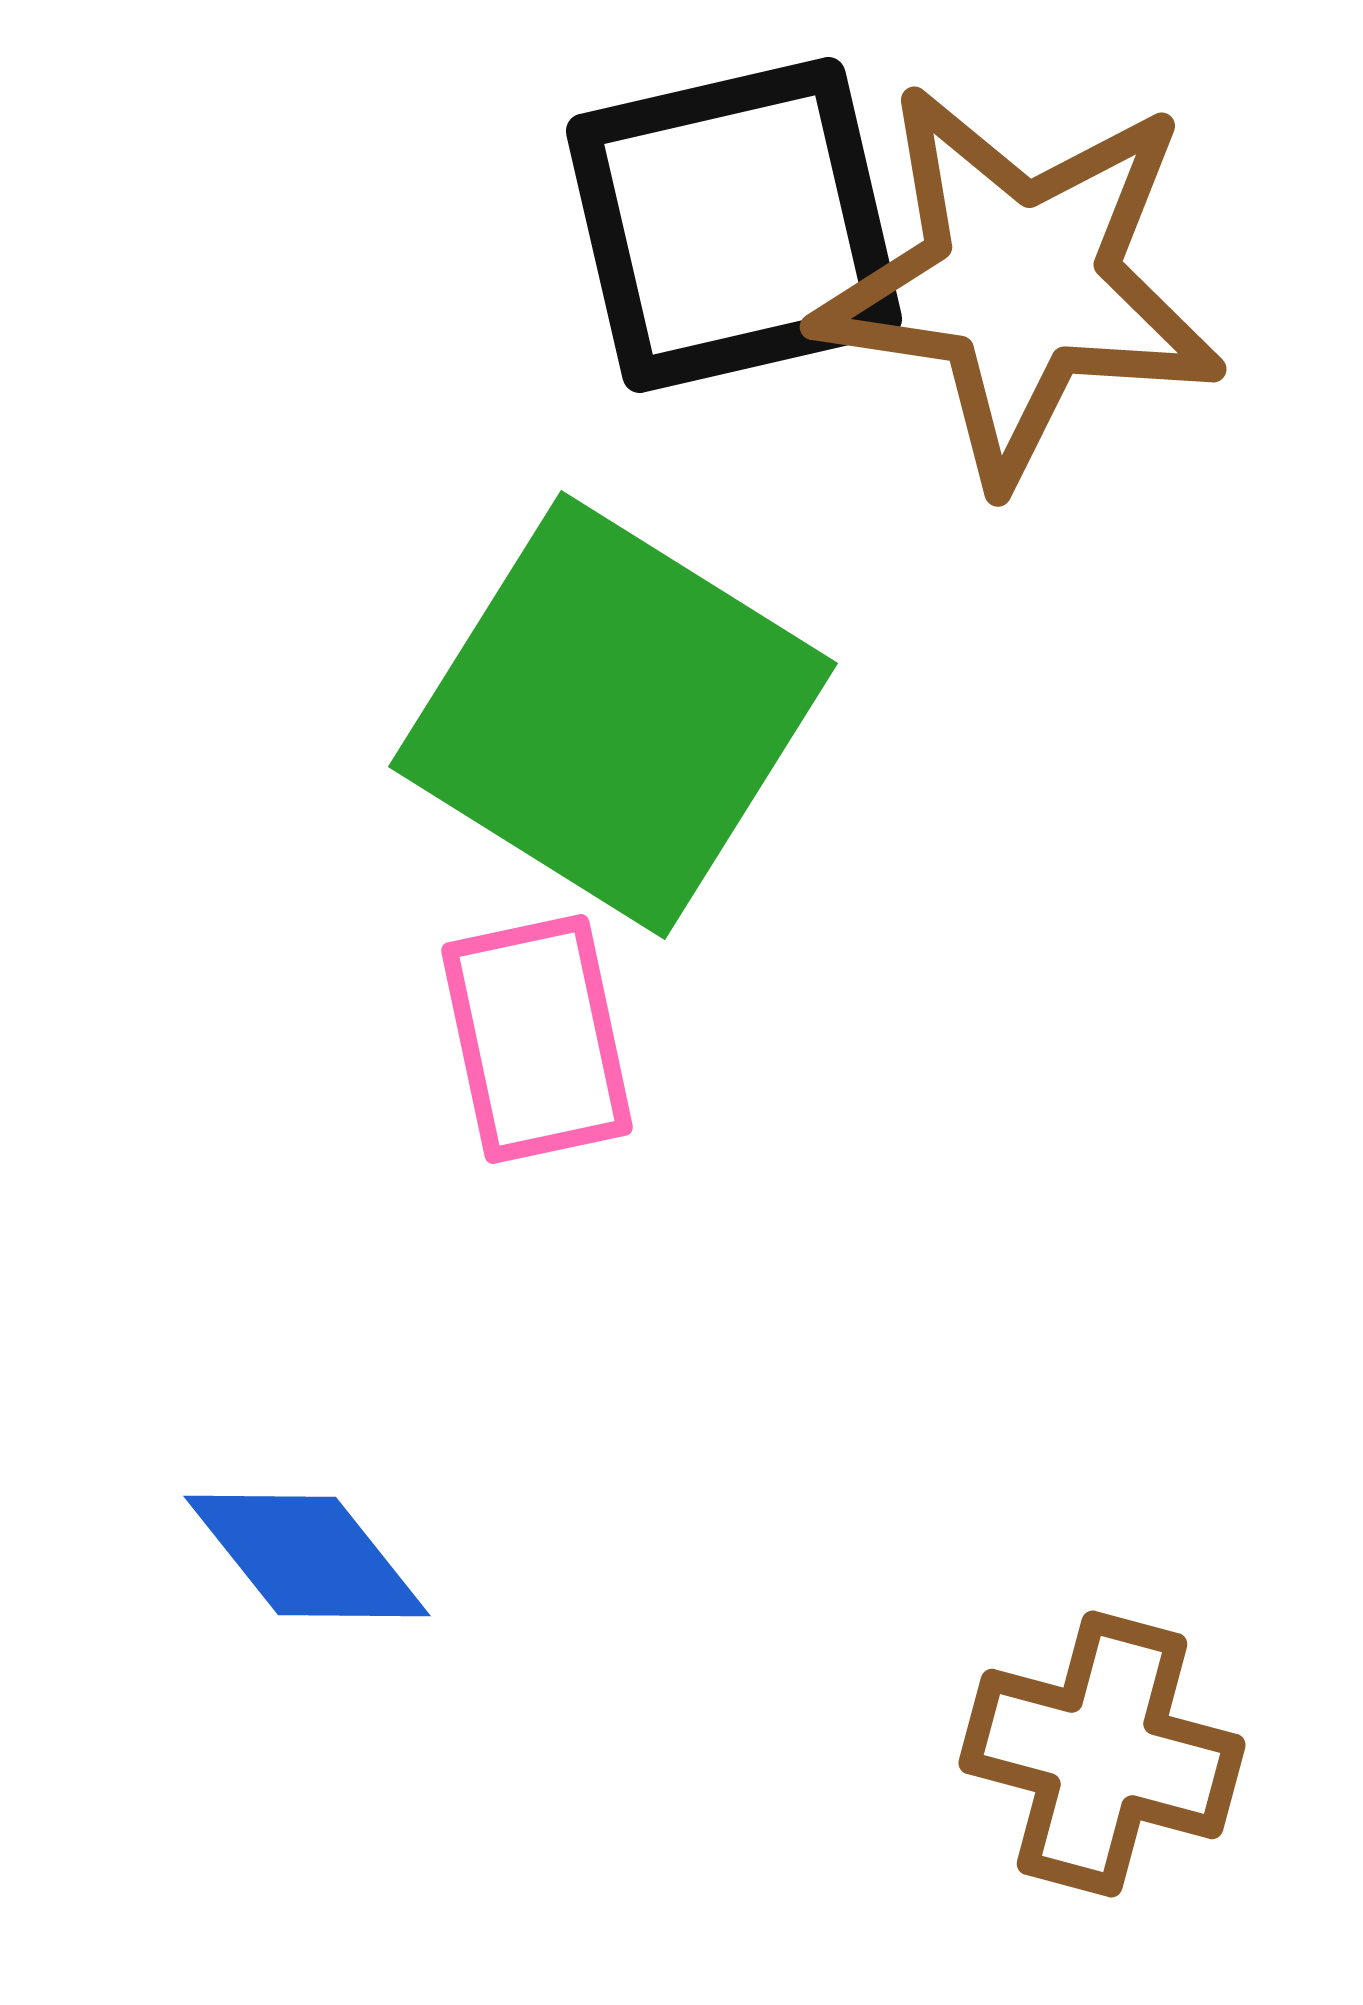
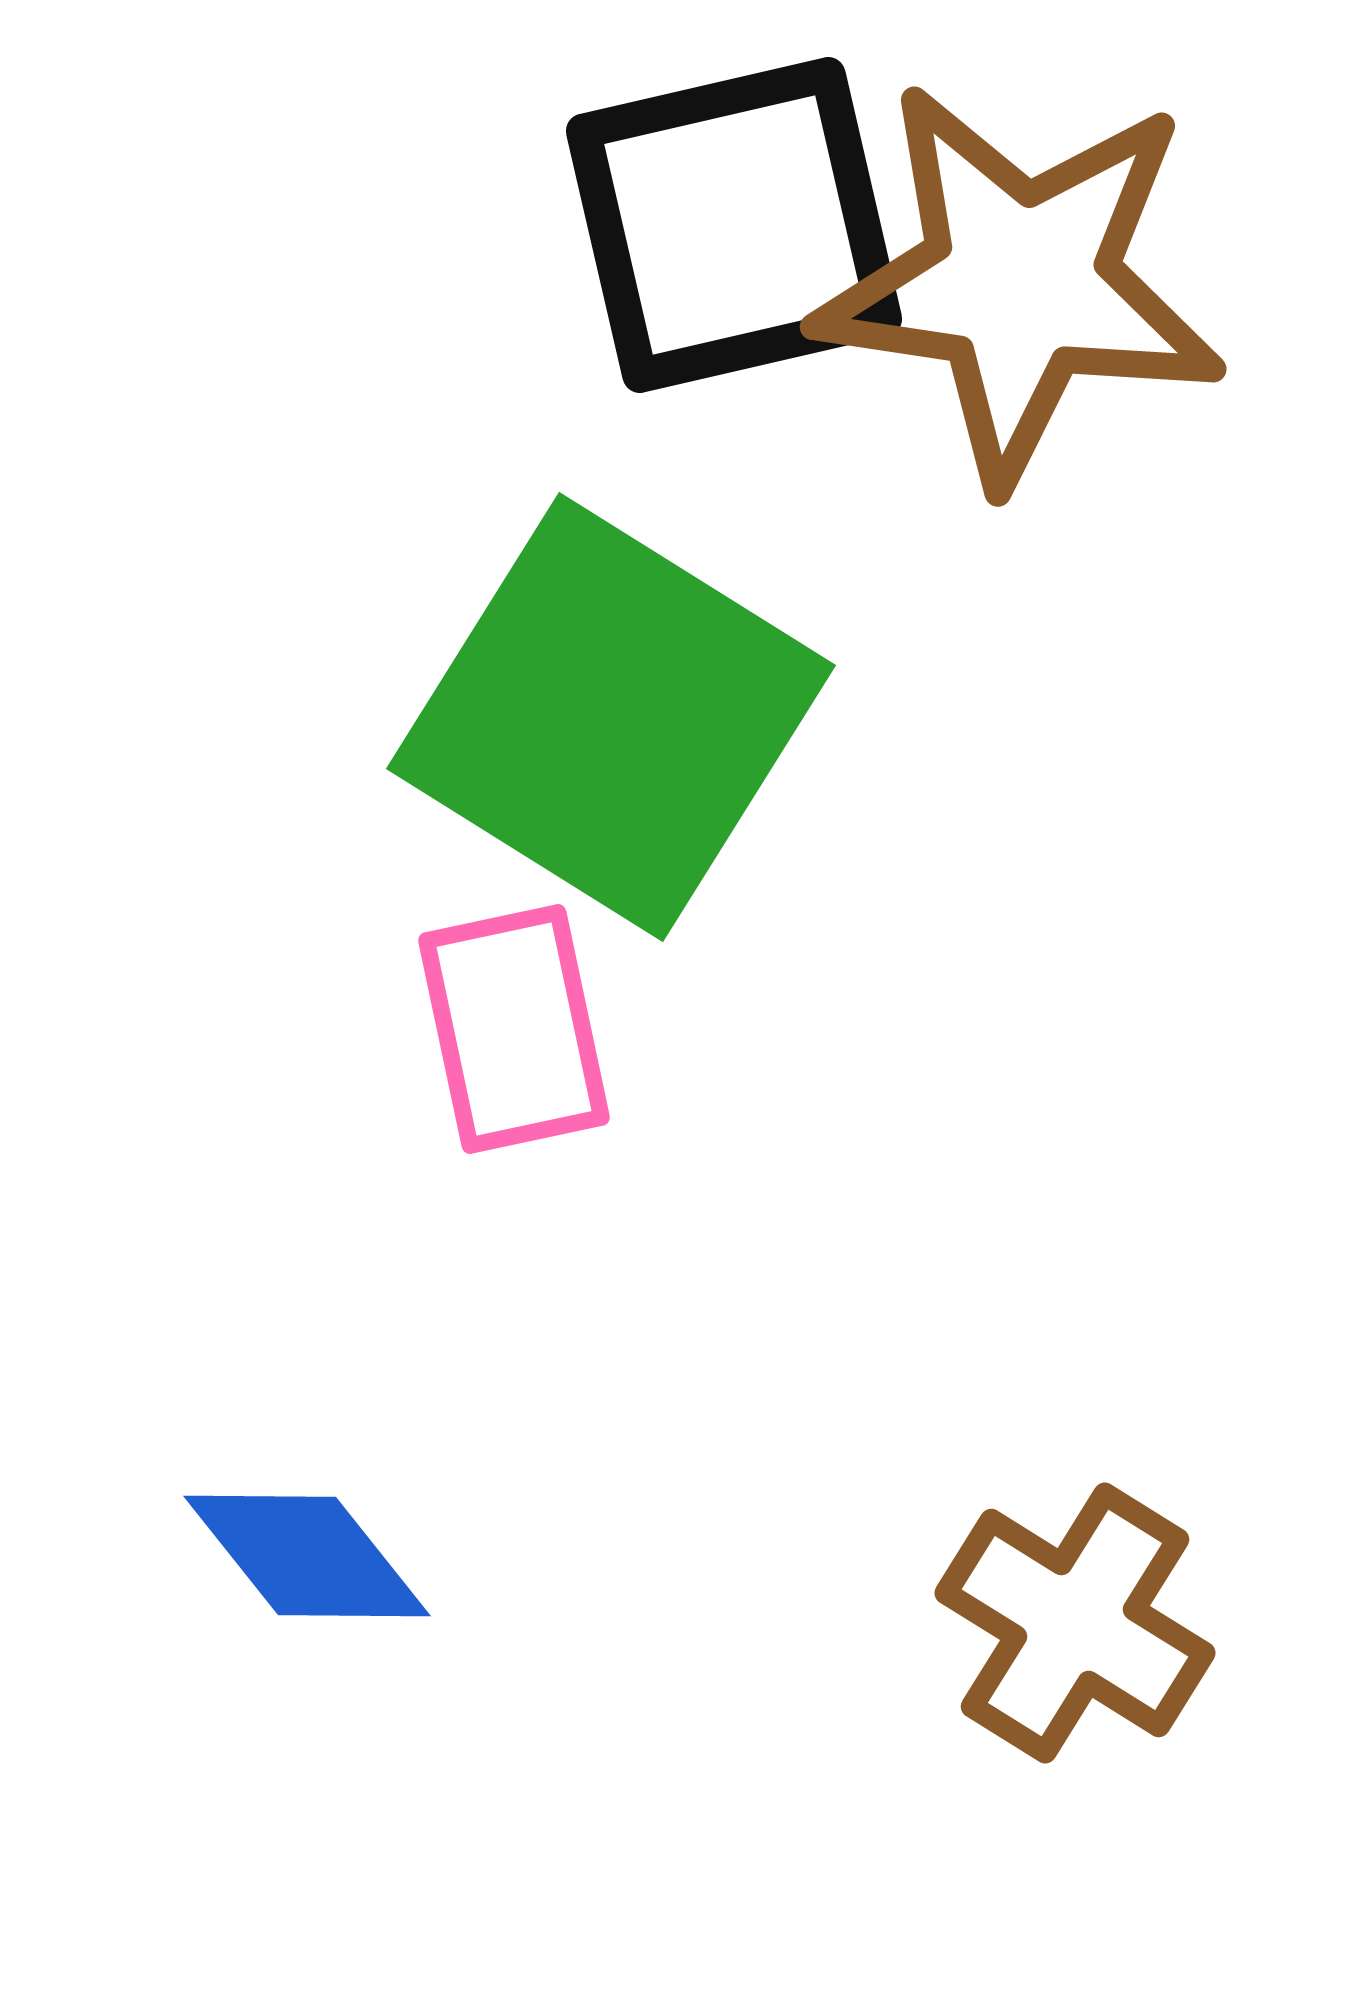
green square: moved 2 px left, 2 px down
pink rectangle: moved 23 px left, 10 px up
brown cross: moved 27 px left, 131 px up; rotated 17 degrees clockwise
